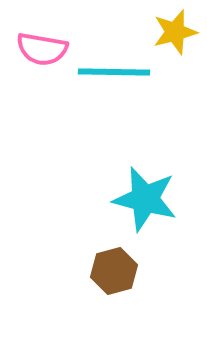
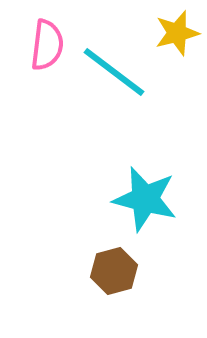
yellow star: moved 2 px right, 1 px down
pink semicircle: moved 5 px right, 4 px up; rotated 93 degrees counterclockwise
cyan line: rotated 36 degrees clockwise
